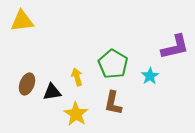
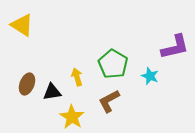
yellow triangle: moved 4 px down; rotated 40 degrees clockwise
cyan star: rotated 18 degrees counterclockwise
brown L-shape: moved 4 px left, 2 px up; rotated 50 degrees clockwise
yellow star: moved 4 px left, 3 px down
